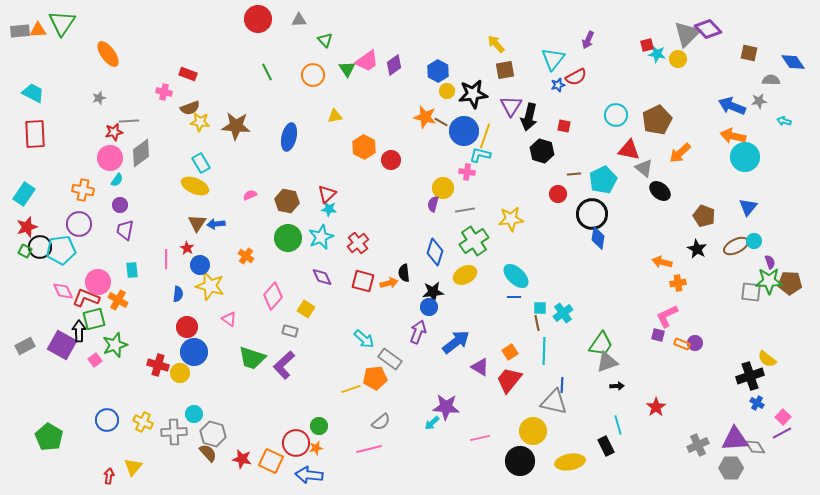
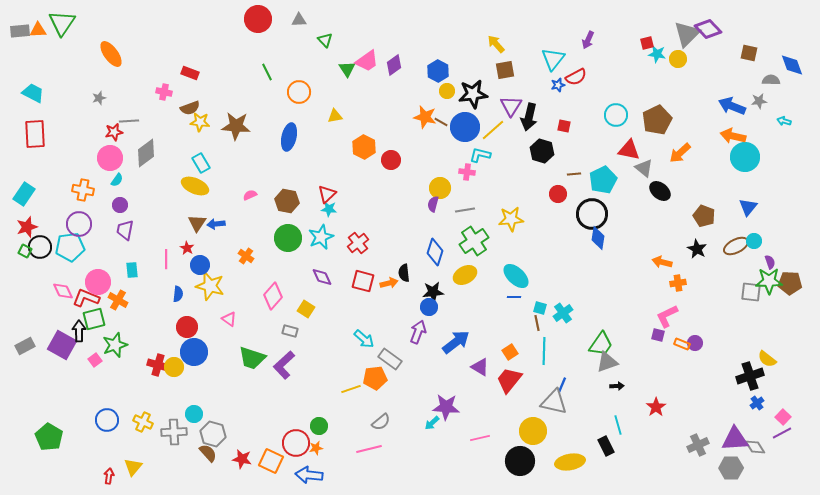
red square at (647, 45): moved 2 px up
orange ellipse at (108, 54): moved 3 px right
blue diamond at (793, 62): moved 1 px left, 3 px down; rotated 15 degrees clockwise
red rectangle at (188, 74): moved 2 px right, 1 px up
orange circle at (313, 75): moved 14 px left, 17 px down
blue circle at (464, 131): moved 1 px right, 4 px up
yellow line at (485, 136): moved 8 px right, 6 px up; rotated 30 degrees clockwise
gray diamond at (141, 153): moved 5 px right
yellow circle at (443, 188): moved 3 px left
cyan pentagon at (61, 250): moved 9 px right, 3 px up
cyan square at (540, 308): rotated 16 degrees clockwise
yellow circle at (180, 373): moved 6 px left, 6 px up
blue line at (562, 385): rotated 21 degrees clockwise
blue cross at (757, 403): rotated 24 degrees clockwise
